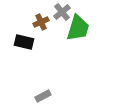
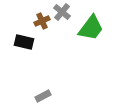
gray cross: rotated 12 degrees counterclockwise
brown cross: moved 1 px right, 1 px up
green trapezoid: moved 13 px right; rotated 20 degrees clockwise
